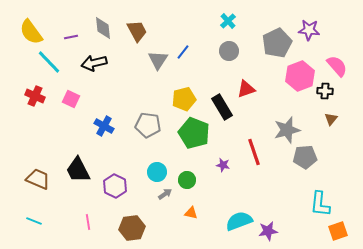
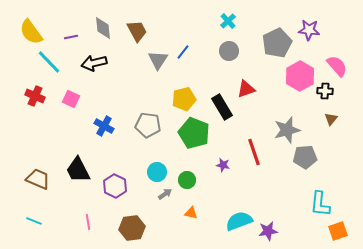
pink hexagon at (300, 76): rotated 8 degrees counterclockwise
